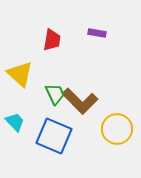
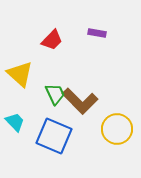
red trapezoid: rotated 35 degrees clockwise
